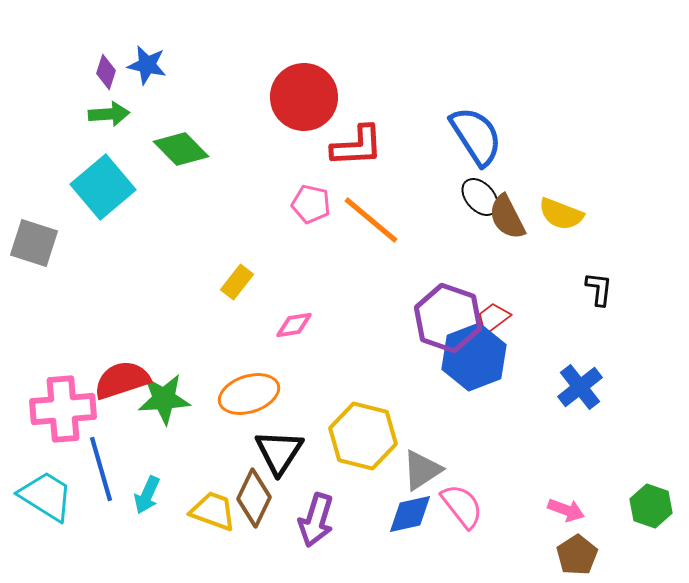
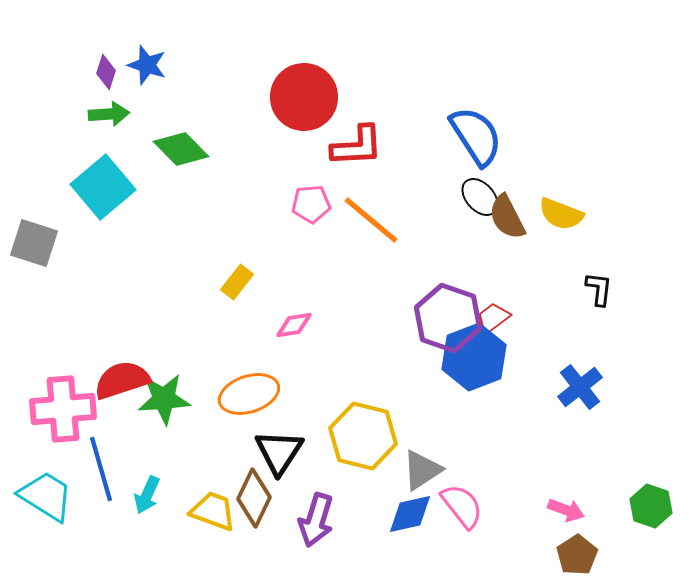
blue star: rotated 6 degrees clockwise
pink pentagon: rotated 18 degrees counterclockwise
